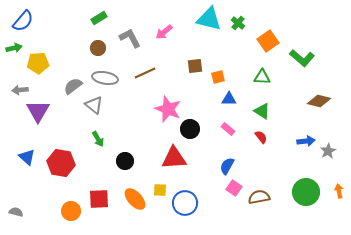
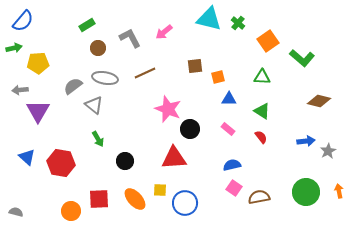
green rectangle at (99, 18): moved 12 px left, 7 px down
blue semicircle at (227, 166): moved 5 px right, 1 px up; rotated 48 degrees clockwise
